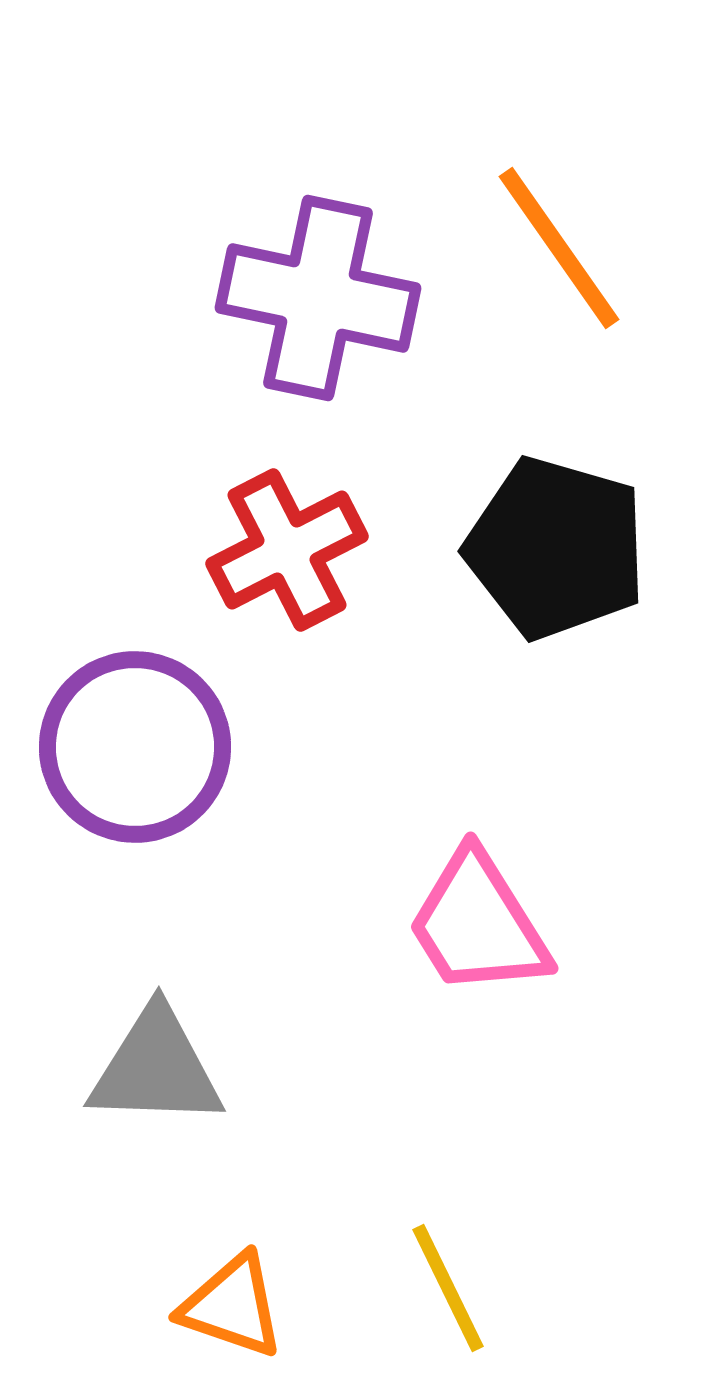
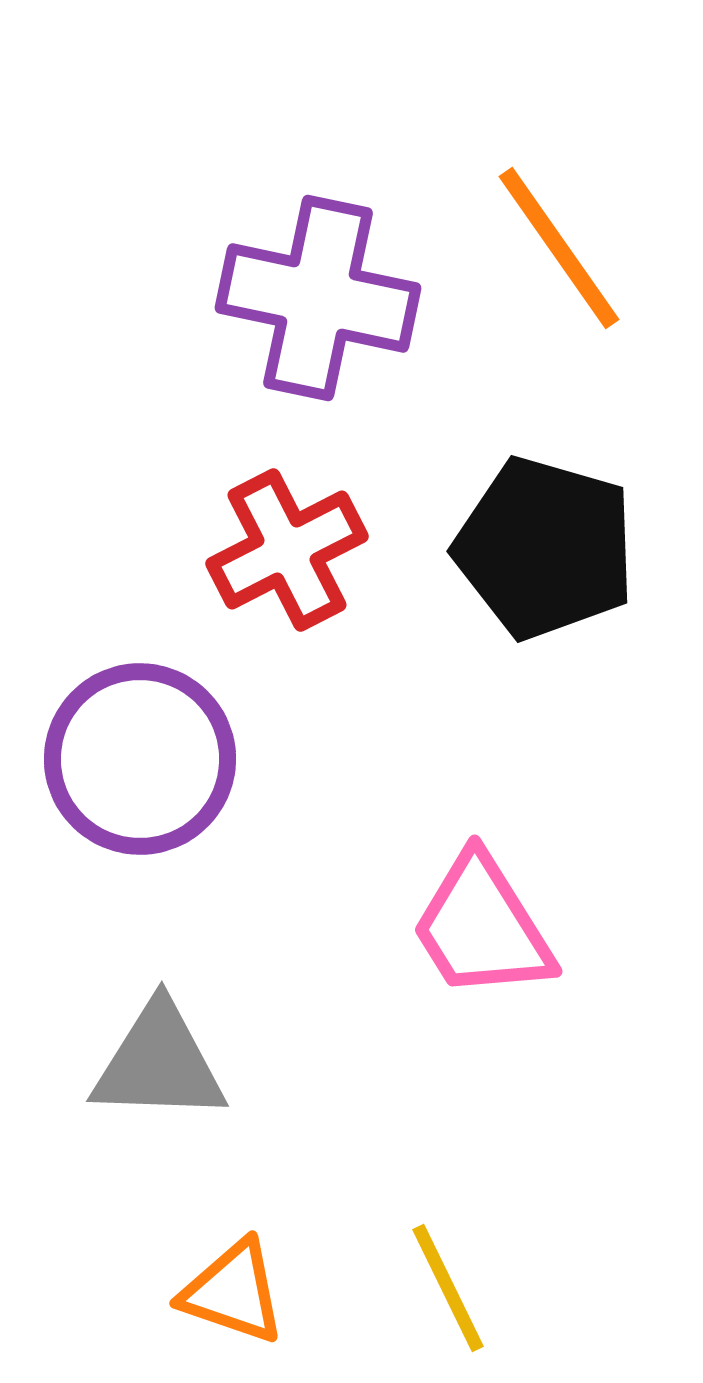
black pentagon: moved 11 px left
purple circle: moved 5 px right, 12 px down
pink trapezoid: moved 4 px right, 3 px down
gray triangle: moved 3 px right, 5 px up
orange triangle: moved 1 px right, 14 px up
